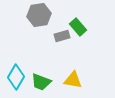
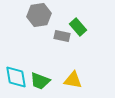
gray rectangle: rotated 28 degrees clockwise
cyan diamond: rotated 40 degrees counterclockwise
green trapezoid: moved 1 px left, 1 px up
